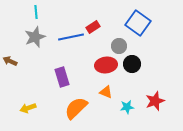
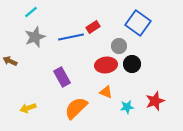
cyan line: moved 5 px left; rotated 56 degrees clockwise
purple rectangle: rotated 12 degrees counterclockwise
